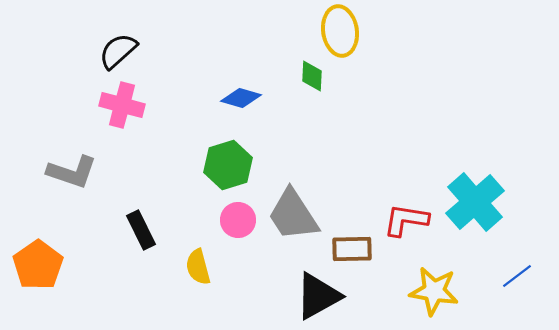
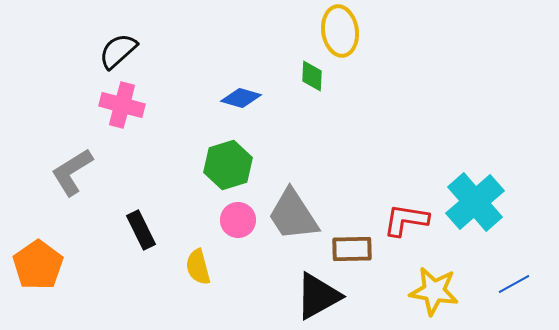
gray L-shape: rotated 129 degrees clockwise
blue line: moved 3 px left, 8 px down; rotated 8 degrees clockwise
